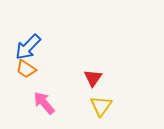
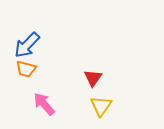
blue arrow: moved 1 px left, 2 px up
orange trapezoid: rotated 20 degrees counterclockwise
pink arrow: moved 1 px down
